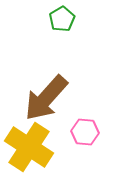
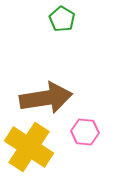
green pentagon: rotated 10 degrees counterclockwise
brown arrow: rotated 141 degrees counterclockwise
